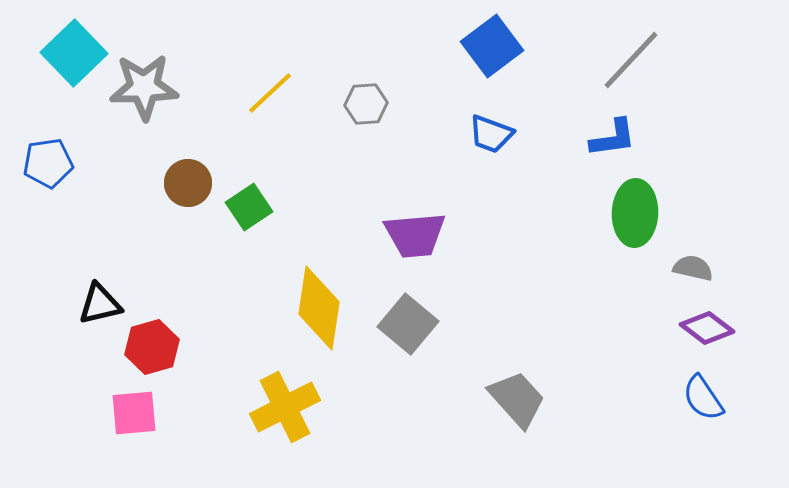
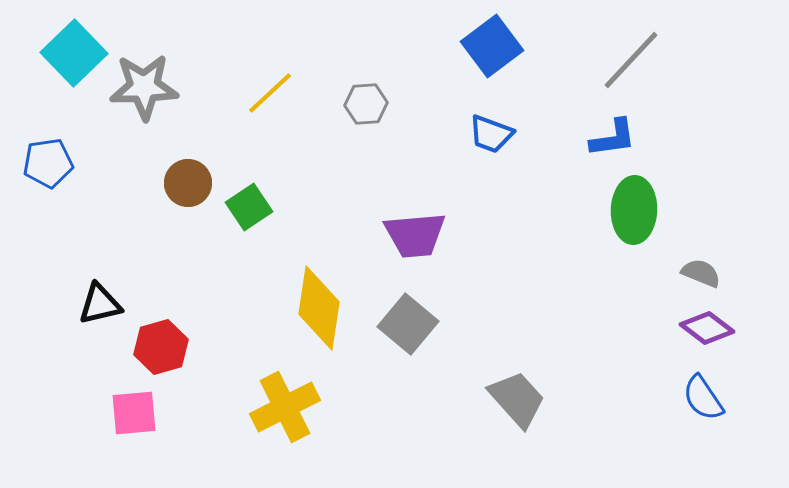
green ellipse: moved 1 px left, 3 px up
gray semicircle: moved 8 px right, 5 px down; rotated 9 degrees clockwise
red hexagon: moved 9 px right
